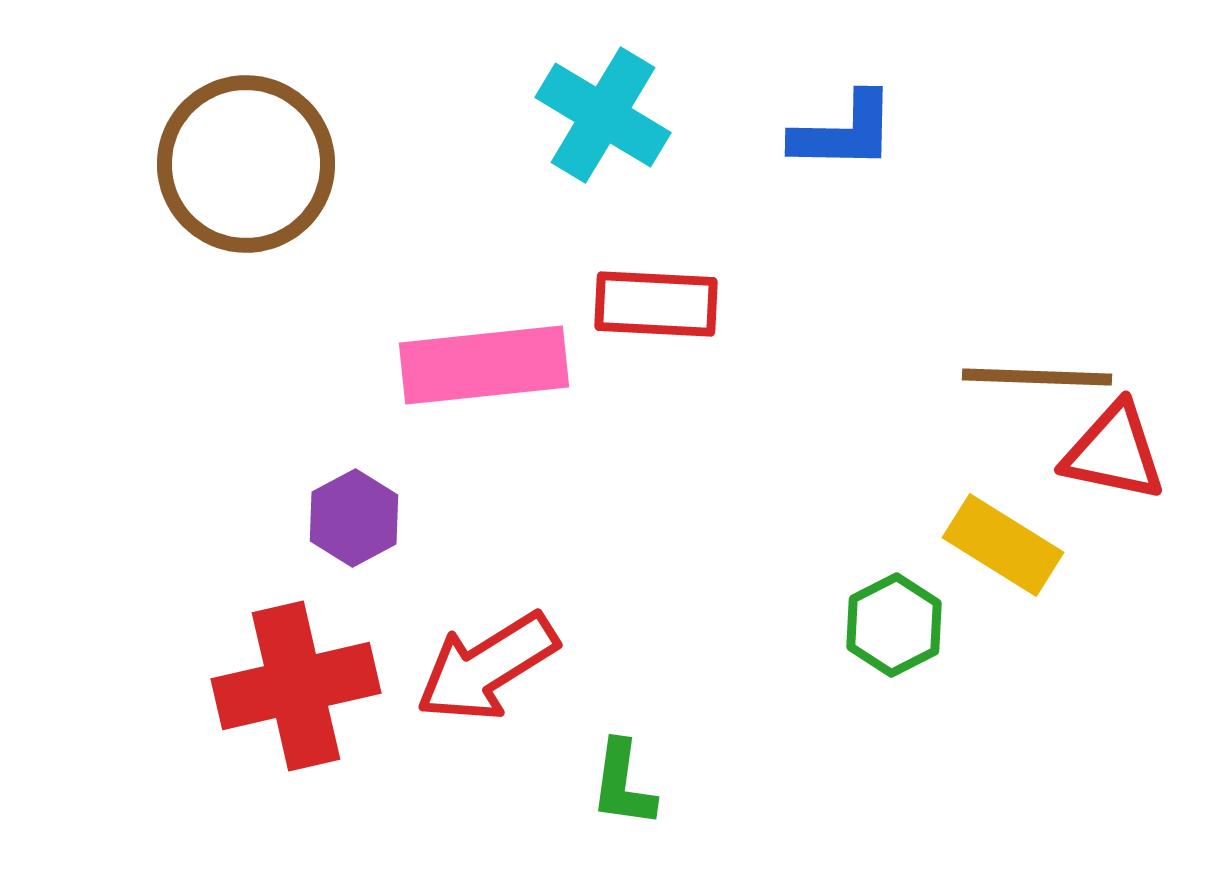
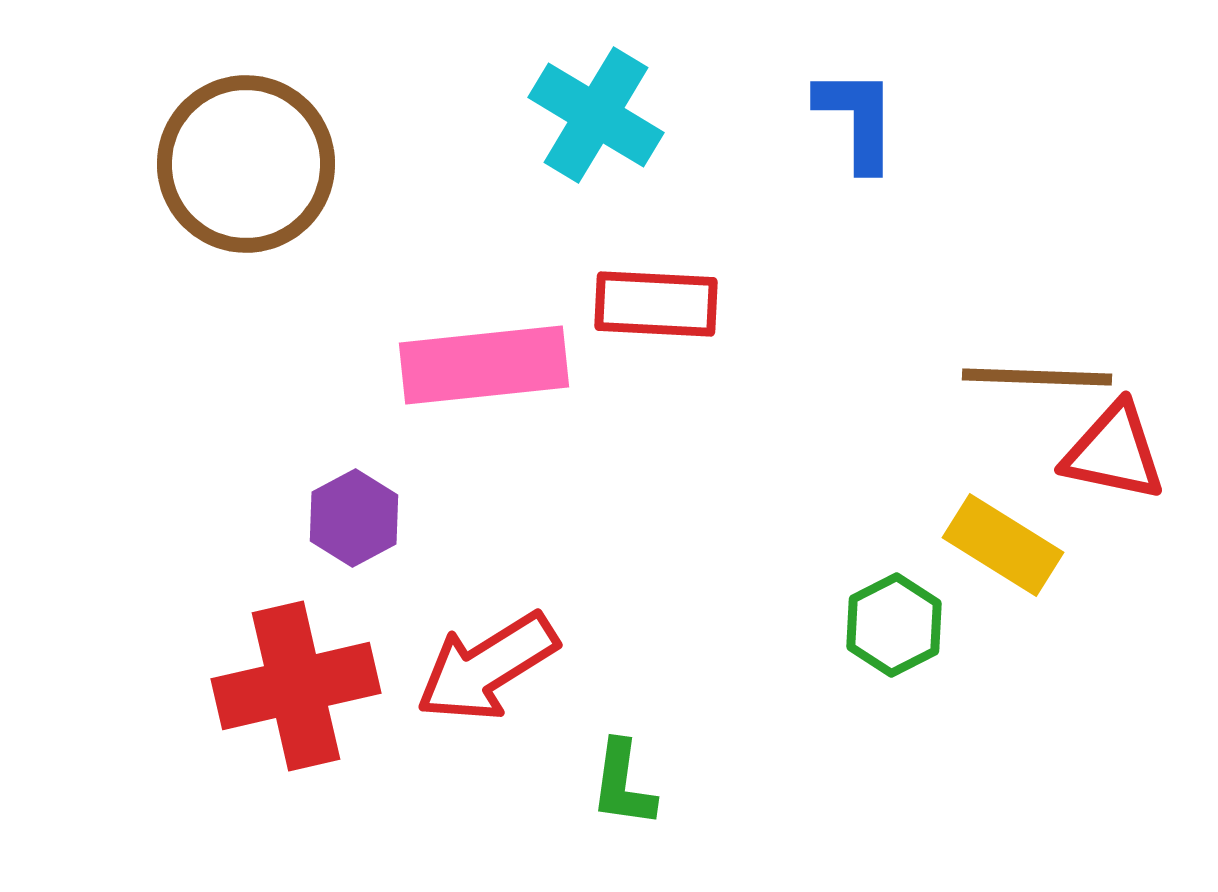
cyan cross: moved 7 px left
blue L-shape: moved 13 px right, 13 px up; rotated 91 degrees counterclockwise
